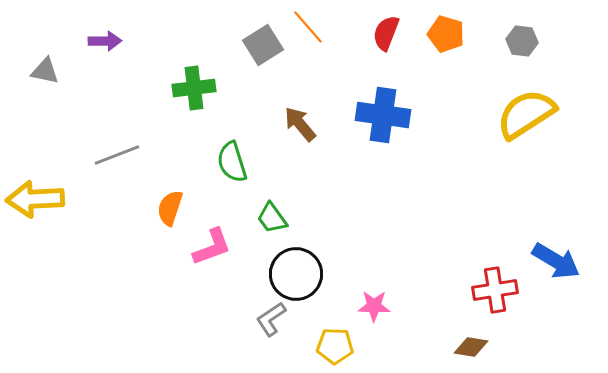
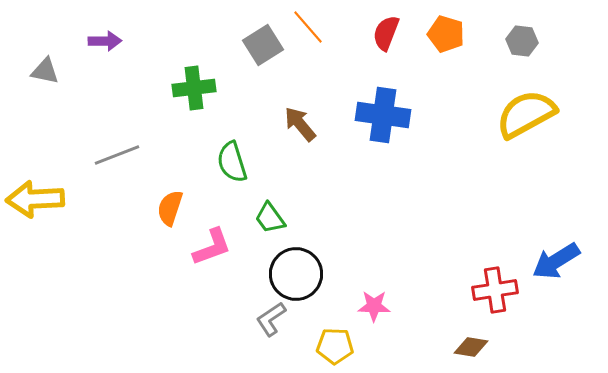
yellow semicircle: rotated 4 degrees clockwise
green trapezoid: moved 2 px left
blue arrow: rotated 117 degrees clockwise
